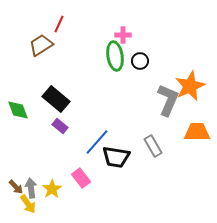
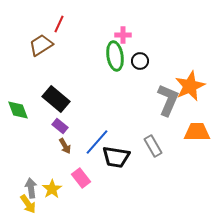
brown arrow: moved 49 px right, 41 px up; rotated 14 degrees clockwise
